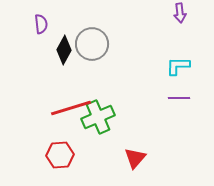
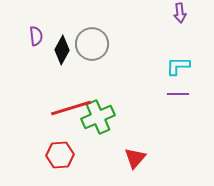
purple semicircle: moved 5 px left, 12 px down
black diamond: moved 2 px left
purple line: moved 1 px left, 4 px up
